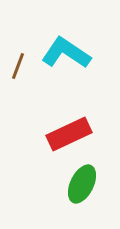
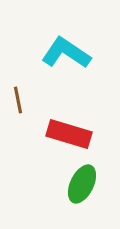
brown line: moved 34 px down; rotated 32 degrees counterclockwise
red rectangle: rotated 42 degrees clockwise
